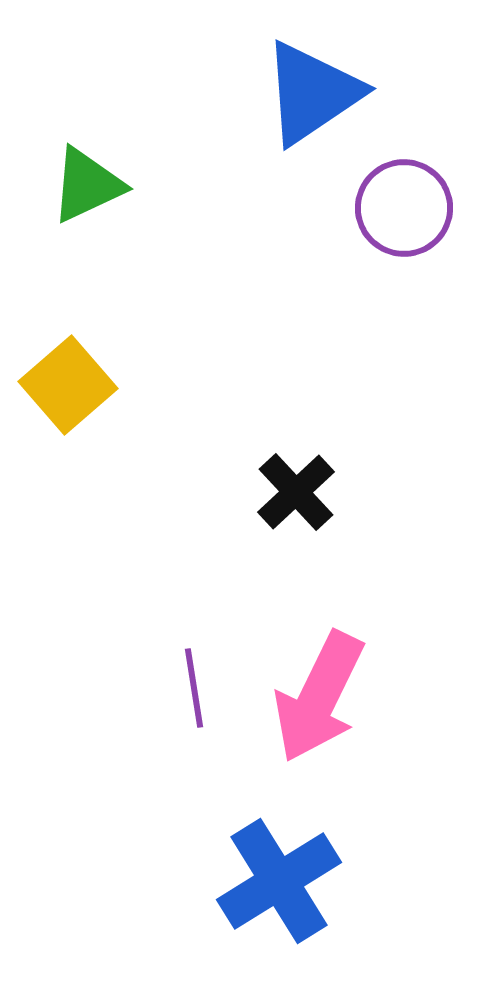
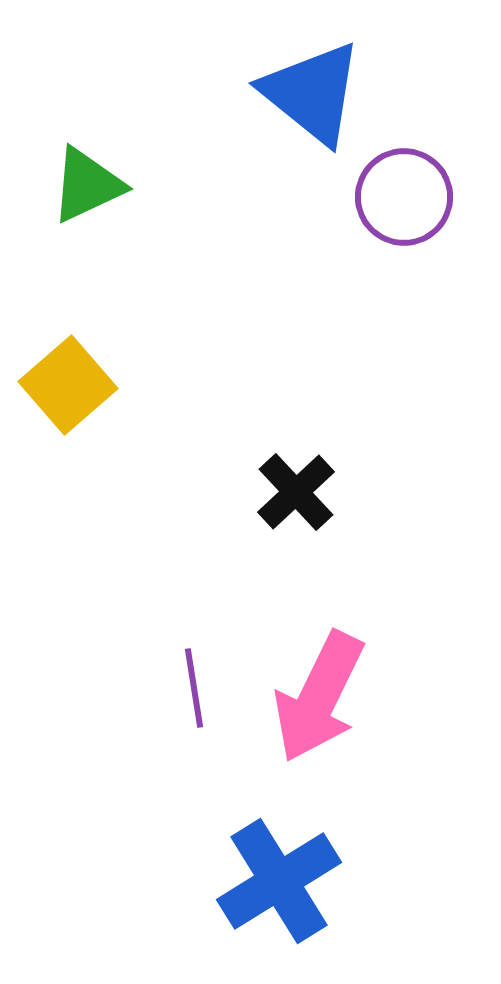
blue triangle: rotated 47 degrees counterclockwise
purple circle: moved 11 px up
